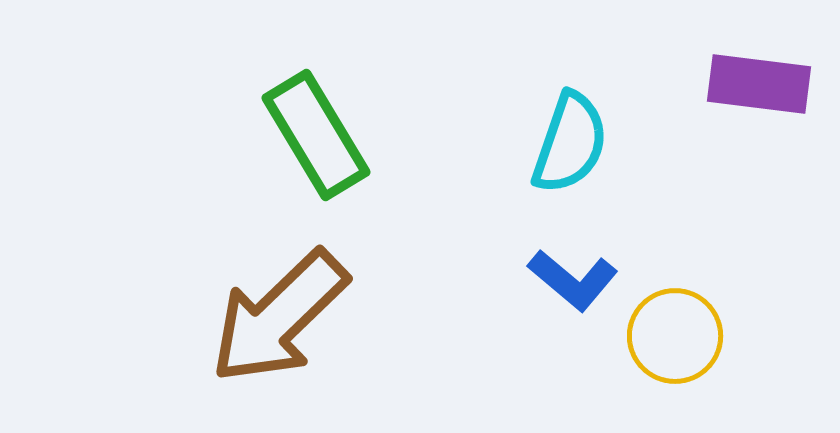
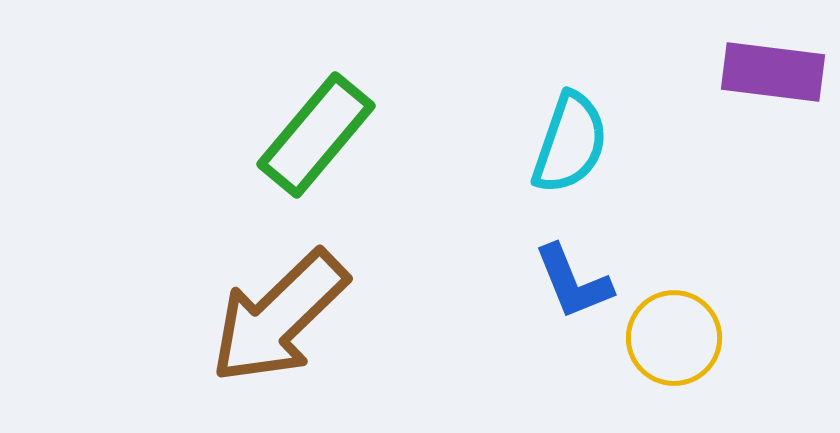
purple rectangle: moved 14 px right, 12 px up
green rectangle: rotated 71 degrees clockwise
blue L-shape: moved 2 px down; rotated 28 degrees clockwise
yellow circle: moved 1 px left, 2 px down
